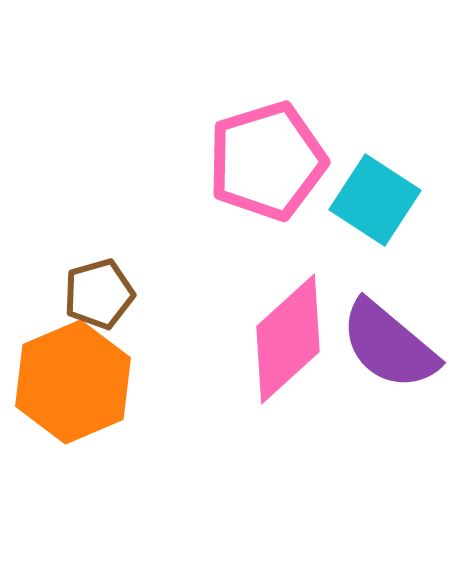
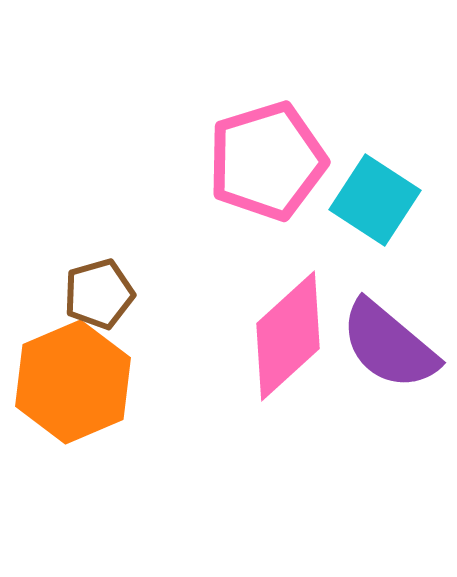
pink diamond: moved 3 px up
